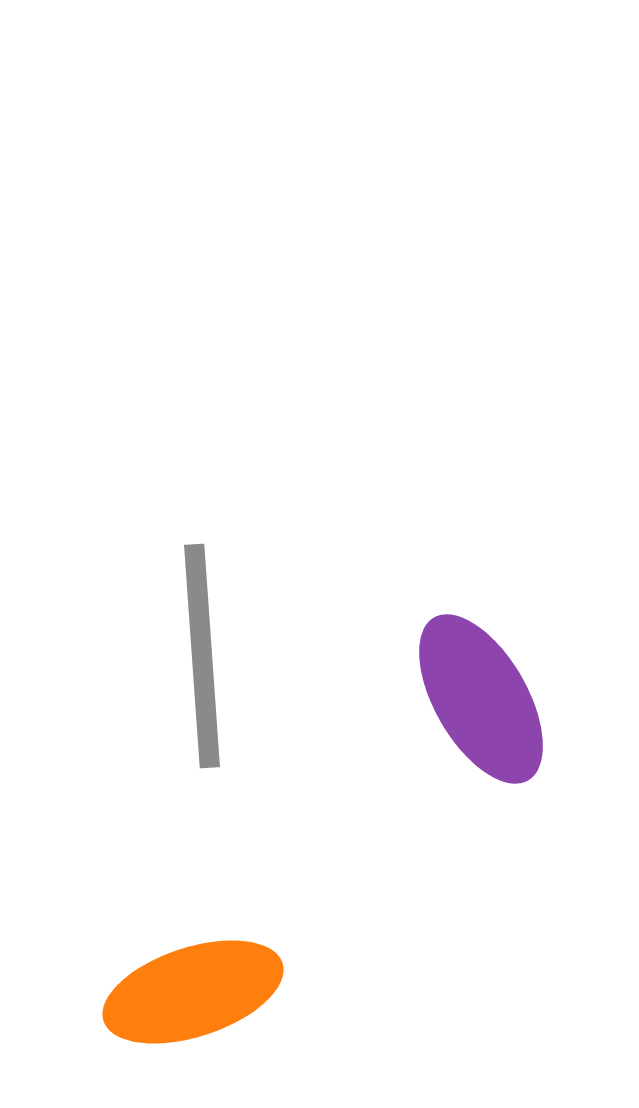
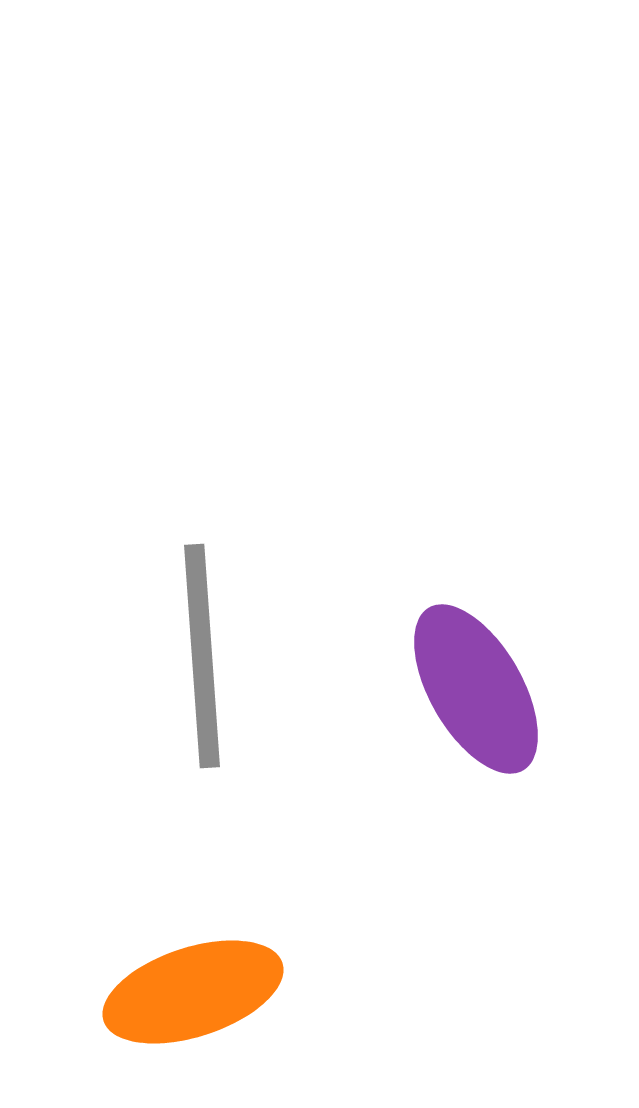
purple ellipse: moved 5 px left, 10 px up
